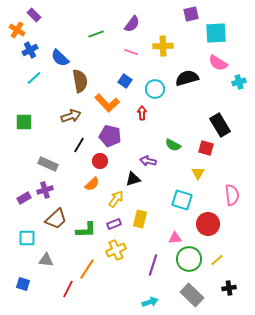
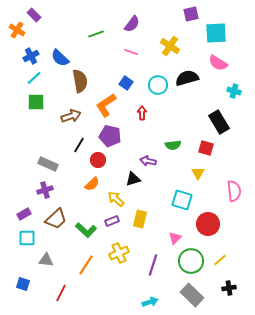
yellow cross at (163, 46): moved 7 px right; rotated 36 degrees clockwise
blue cross at (30, 50): moved 1 px right, 6 px down
blue square at (125, 81): moved 1 px right, 2 px down
cyan cross at (239, 82): moved 5 px left, 9 px down; rotated 32 degrees clockwise
cyan circle at (155, 89): moved 3 px right, 4 px up
orange L-shape at (107, 103): moved 1 px left, 2 px down; rotated 100 degrees clockwise
green square at (24, 122): moved 12 px right, 20 px up
black rectangle at (220, 125): moved 1 px left, 3 px up
green semicircle at (173, 145): rotated 35 degrees counterclockwise
red circle at (100, 161): moved 2 px left, 1 px up
pink semicircle at (232, 195): moved 2 px right, 4 px up
purple rectangle at (24, 198): moved 16 px down
yellow arrow at (116, 199): rotated 84 degrees counterclockwise
purple rectangle at (114, 224): moved 2 px left, 3 px up
green L-shape at (86, 230): rotated 45 degrees clockwise
pink triangle at (175, 238): rotated 40 degrees counterclockwise
yellow cross at (116, 250): moved 3 px right, 3 px down
green circle at (189, 259): moved 2 px right, 2 px down
yellow line at (217, 260): moved 3 px right
orange line at (87, 269): moved 1 px left, 4 px up
red line at (68, 289): moved 7 px left, 4 px down
